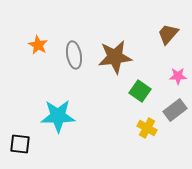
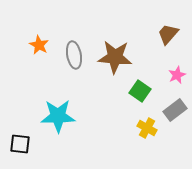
orange star: moved 1 px right
brown star: rotated 12 degrees clockwise
pink star: moved 1 px left, 1 px up; rotated 24 degrees counterclockwise
